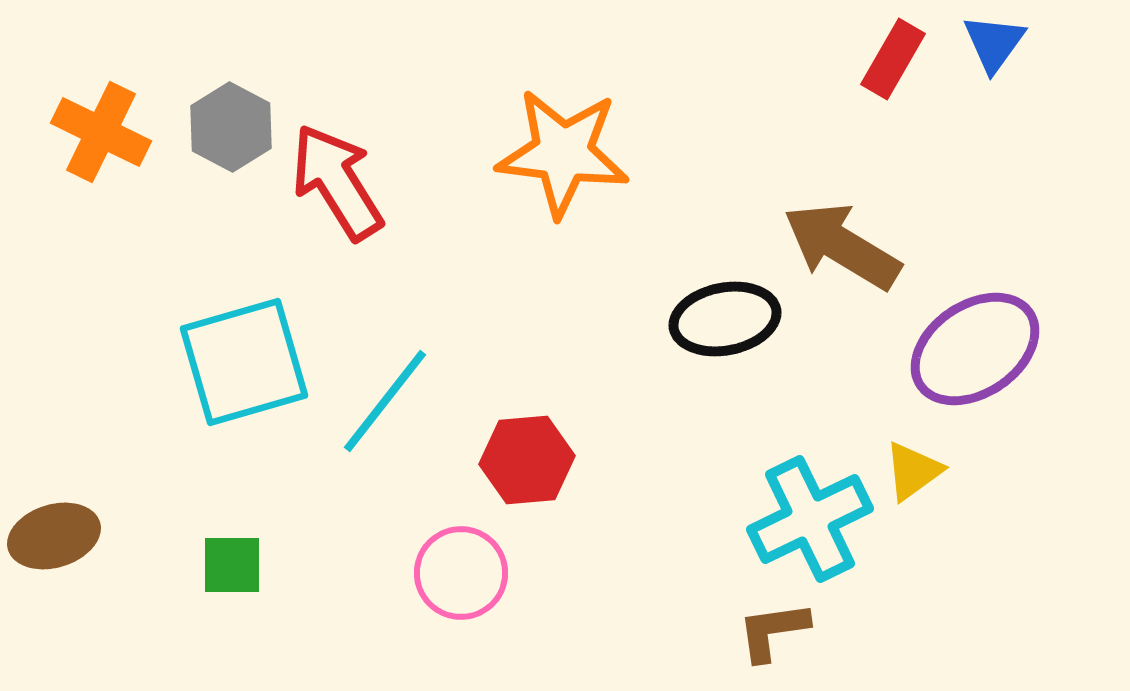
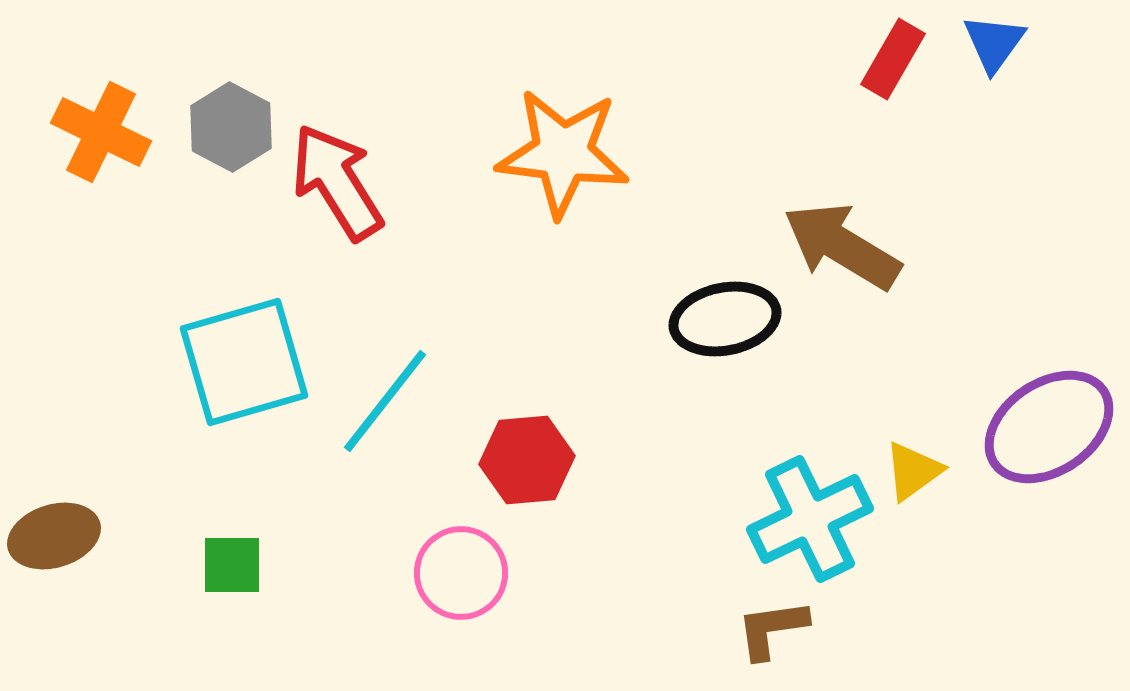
purple ellipse: moved 74 px right, 78 px down
brown L-shape: moved 1 px left, 2 px up
